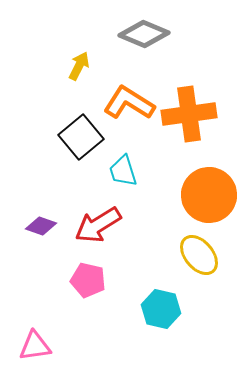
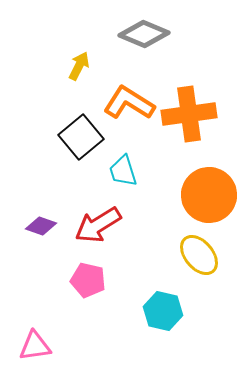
cyan hexagon: moved 2 px right, 2 px down
